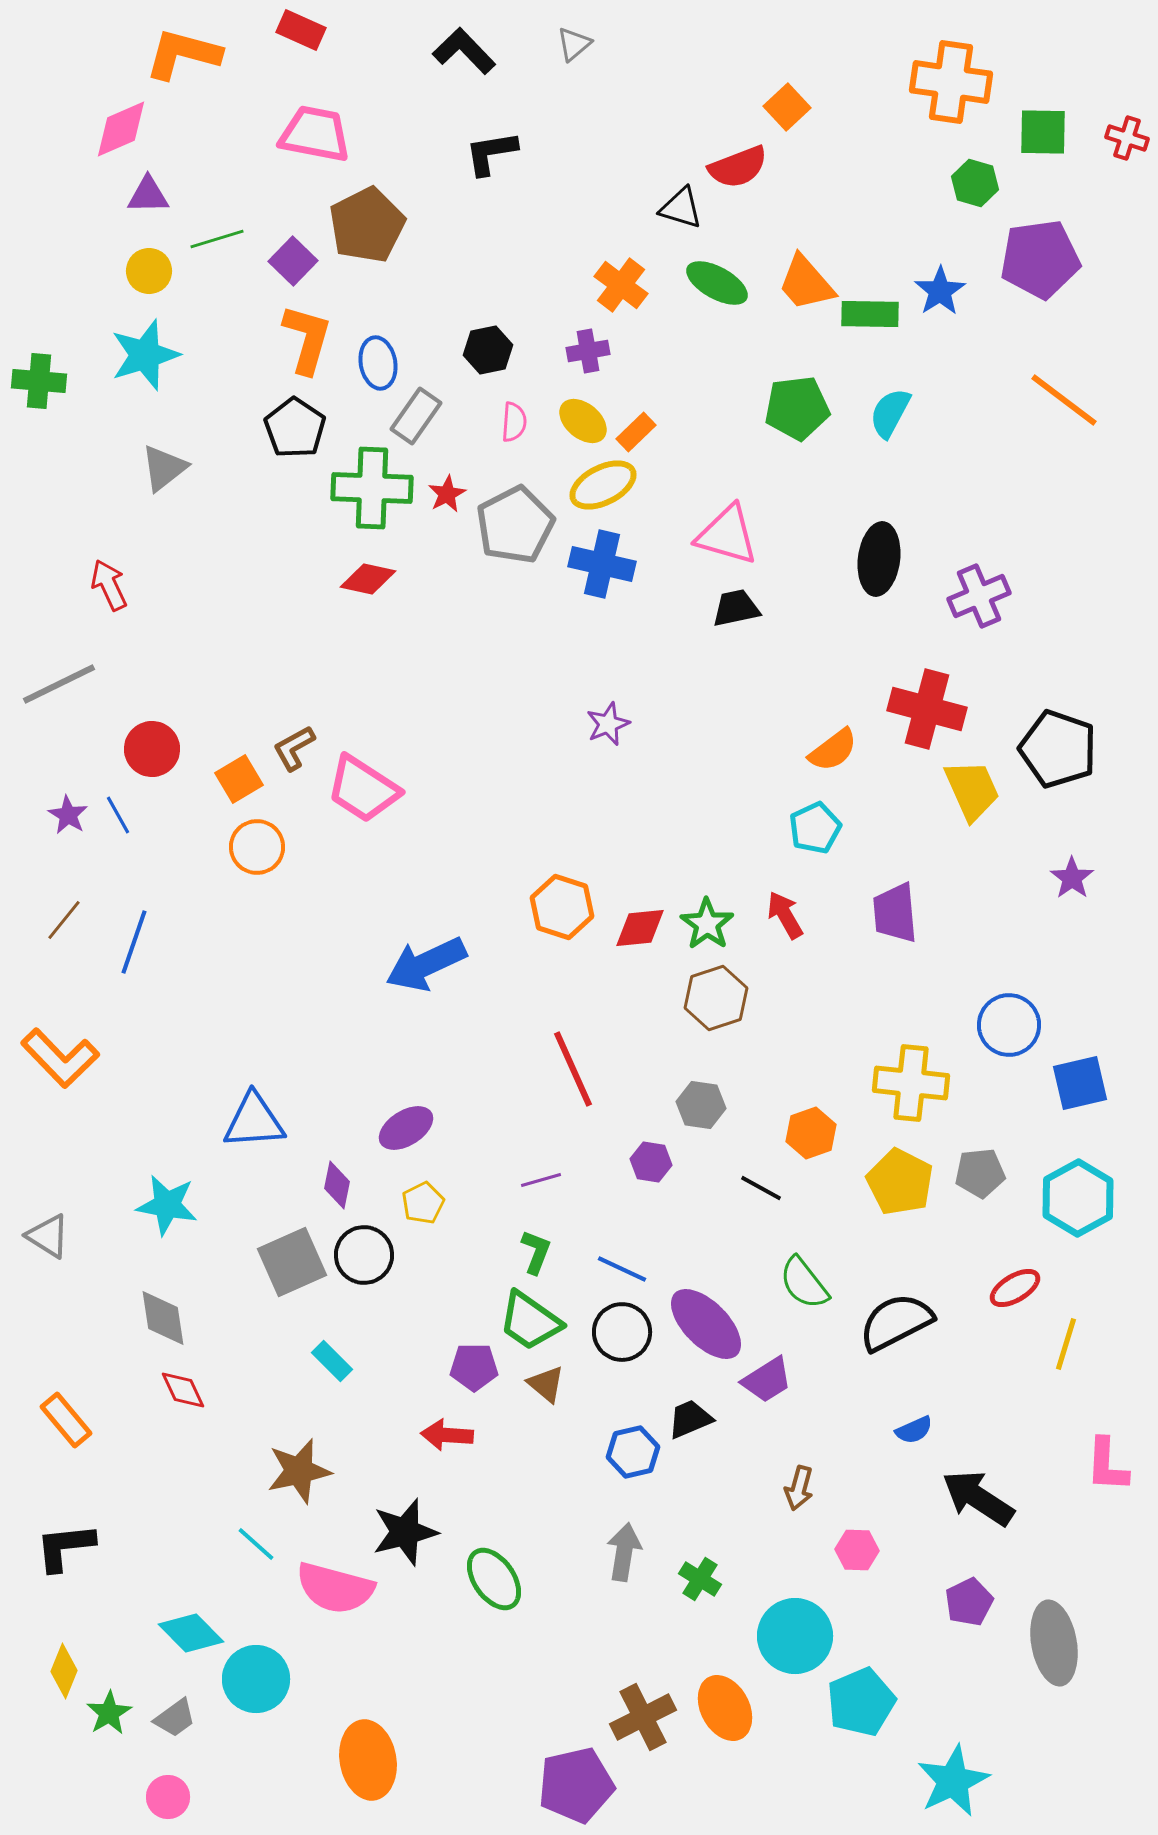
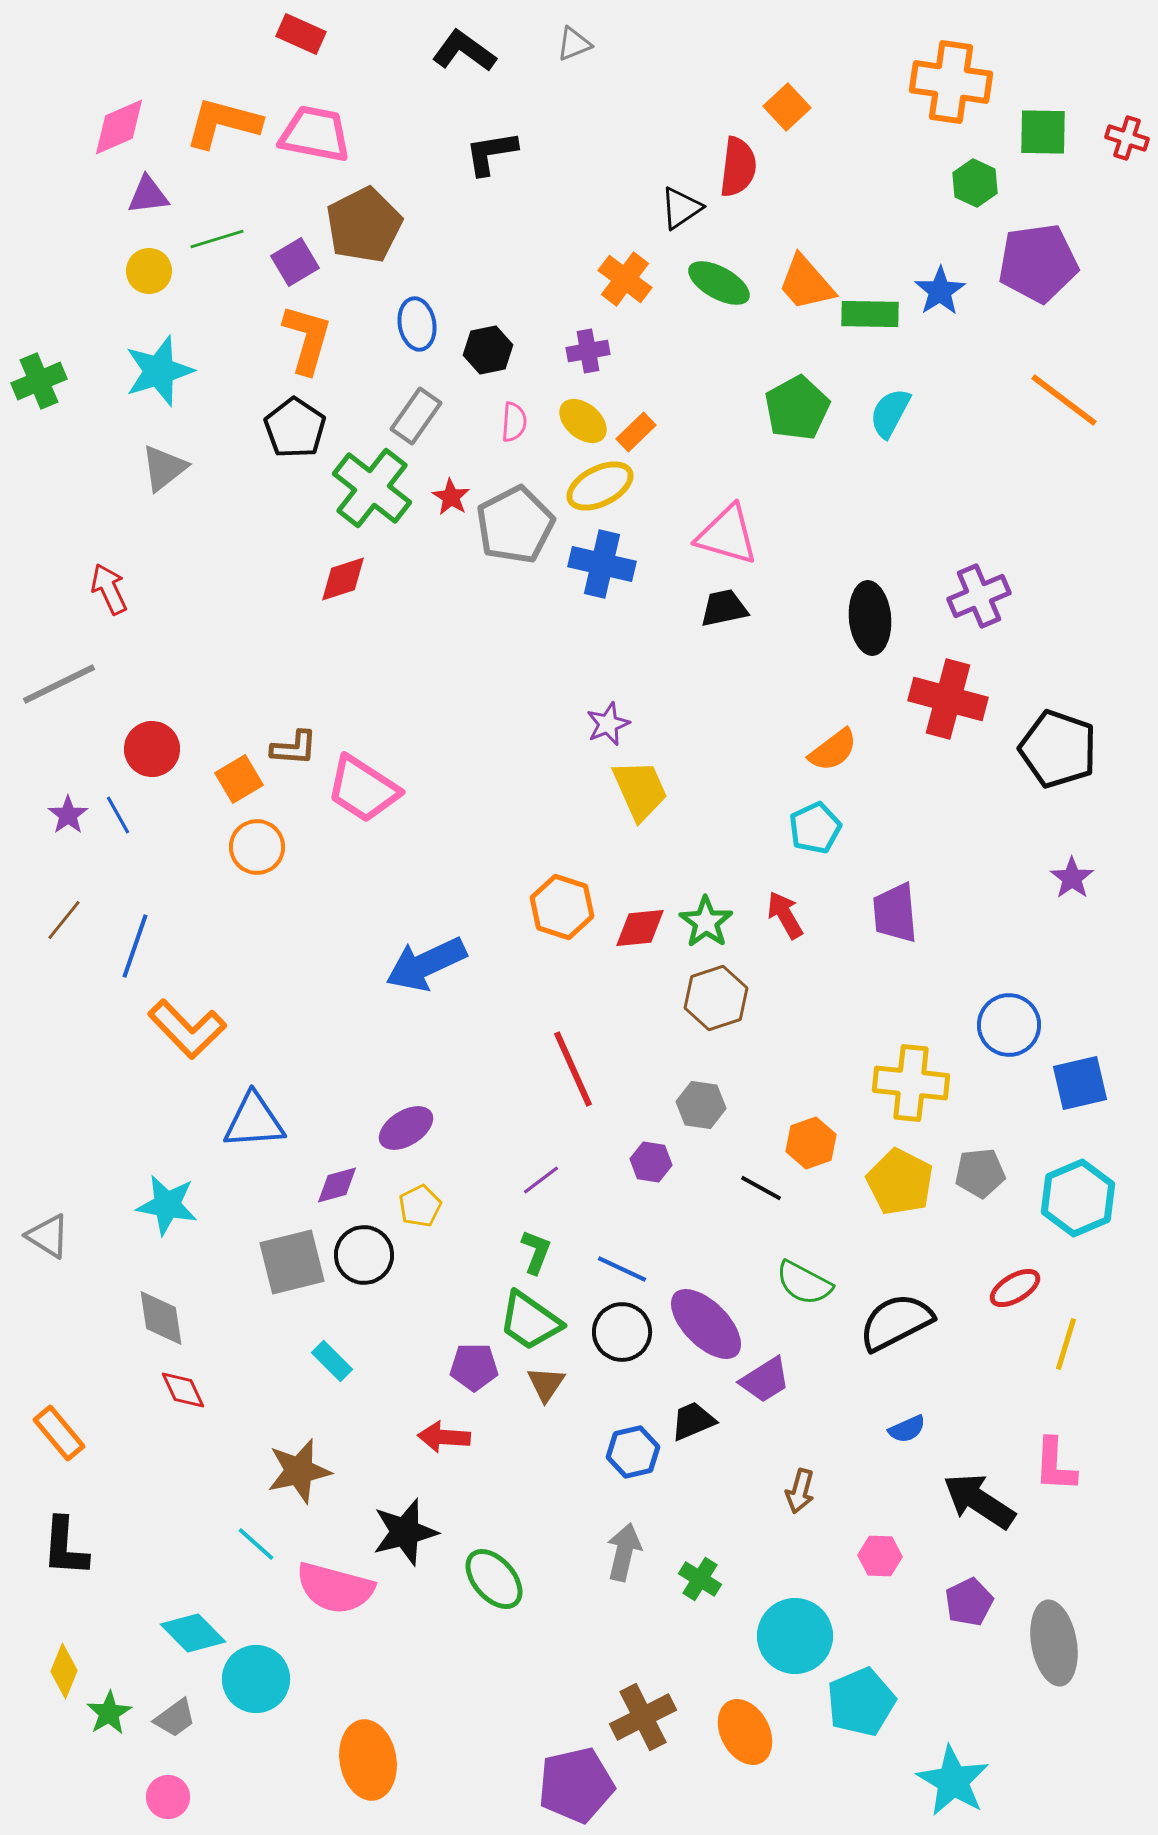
red rectangle at (301, 30): moved 4 px down
gray triangle at (574, 44): rotated 18 degrees clockwise
black L-shape at (464, 51): rotated 10 degrees counterclockwise
orange L-shape at (183, 54): moved 40 px right, 69 px down
pink diamond at (121, 129): moved 2 px left, 2 px up
red semicircle at (738, 167): rotated 62 degrees counterclockwise
green hexagon at (975, 183): rotated 9 degrees clockwise
purple triangle at (148, 195): rotated 6 degrees counterclockwise
black triangle at (681, 208): rotated 51 degrees counterclockwise
brown pentagon at (367, 225): moved 3 px left
purple pentagon at (1040, 259): moved 2 px left, 4 px down
purple square at (293, 261): moved 2 px right, 1 px down; rotated 15 degrees clockwise
green ellipse at (717, 283): moved 2 px right
orange cross at (621, 285): moved 4 px right, 6 px up
cyan star at (145, 355): moved 14 px right, 16 px down
blue ellipse at (378, 363): moved 39 px right, 39 px up
green cross at (39, 381): rotated 28 degrees counterclockwise
green pentagon at (797, 408): rotated 22 degrees counterclockwise
yellow ellipse at (603, 485): moved 3 px left, 1 px down
green cross at (372, 488): rotated 36 degrees clockwise
red star at (447, 494): moved 4 px right, 3 px down; rotated 12 degrees counterclockwise
black ellipse at (879, 559): moved 9 px left, 59 px down; rotated 12 degrees counterclockwise
red diamond at (368, 579): moved 25 px left; rotated 30 degrees counterclockwise
red arrow at (109, 585): moved 4 px down
black trapezoid at (736, 608): moved 12 px left
red cross at (927, 709): moved 21 px right, 10 px up
brown L-shape at (294, 748): rotated 147 degrees counterclockwise
yellow trapezoid at (972, 790): moved 332 px left
purple star at (68, 815): rotated 6 degrees clockwise
green star at (707, 924): moved 1 px left, 2 px up
blue line at (134, 942): moved 1 px right, 4 px down
orange L-shape at (60, 1058): moved 127 px right, 29 px up
orange hexagon at (811, 1133): moved 10 px down
purple line at (541, 1180): rotated 21 degrees counterclockwise
purple diamond at (337, 1185): rotated 63 degrees clockwise
cyan hexagon at (1078, 1198): rotated 6 degrees clockwise
yellow pentagon at (423, 1203): moved 3 px left, 3 px down
gray square at (292, 1262): rotated 10 degrees clockwise
green semicircle at (804, 1283): rotated 24 degrees counterclockwise
gray diamond at (163, 1318): moved 2 px left
purple trapezoid at (767, 1380): moved 2 px left
brown triangle at (546, 1384): rotated 24 degrees clockwise
black trapezoid at (690, 1419): moved 3 px right, 2 px down
orange rectangle at (66, 1420): moved 7 px left, 13 px down
blue semicircle at (914, 1430): moved 7 px left, 1 px up
red arrow at (447, 1435): moved 3 px left, 2 px down
pink L-shape at (1107, 1465): moved 52 px left
brown arrow at (799, 1488): moved 1 px right, 3 px down
black arrow at (978, 1498): moved 1 px right, 3 px down
black L-shape at (65, 1547): rotated 80 degrees counterclockwise
pink hexagon at (857, 1550): moved 23 px right, 6 px down
gray arrow at (624, 1552): rotated 4 degrees clockwise
green ellipse at (494, 1579): rotated 6 degrees counterclockwise
cyan diamond at (191, 1633): moved 2 px right
orange ellipse at (725, 1708): moved 20 px right, 24 px down
cyan star at (953, 1781): rotated 16 degrees counterclockwise
